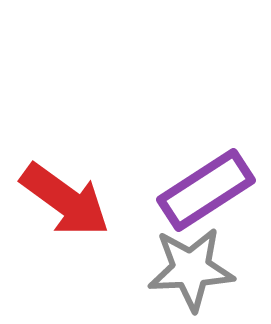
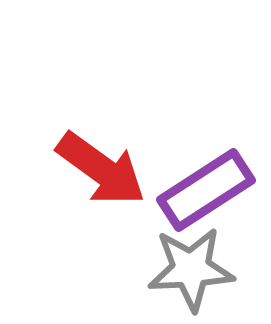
red arrow: moved 36 px right, 31 px up
